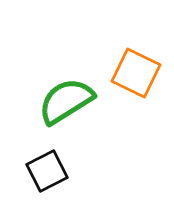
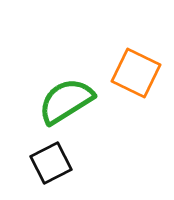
black square: moved 4 px right, 8 px up
